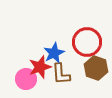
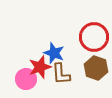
red circle: moved 7 px right, 5 px up
blue star: rotated 25 degrees counterclockwise
